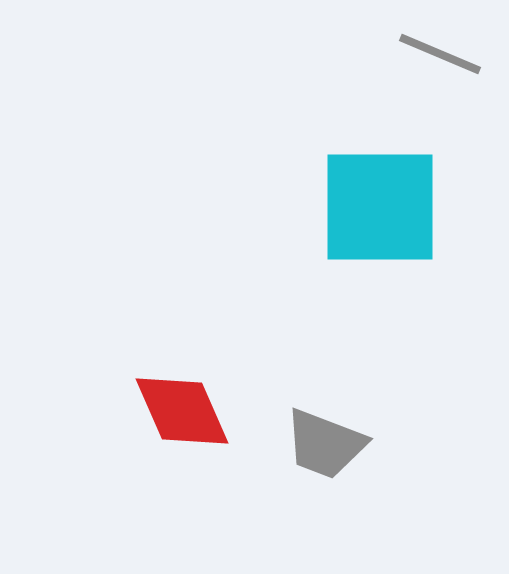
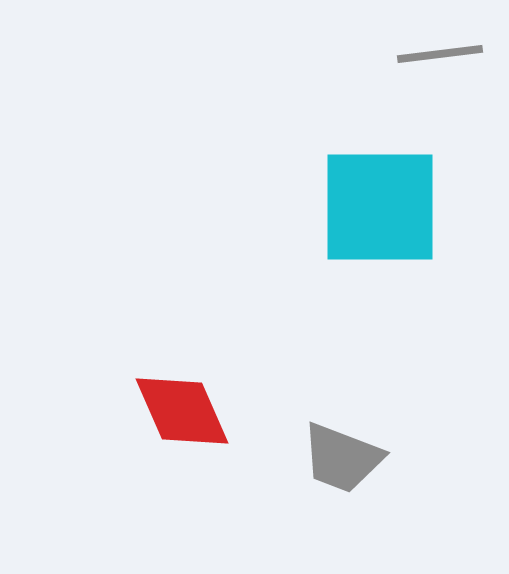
gray line: rotated 30 degrees counterclockwise
gray trapezoid: moved 17 px right, 14 px down
